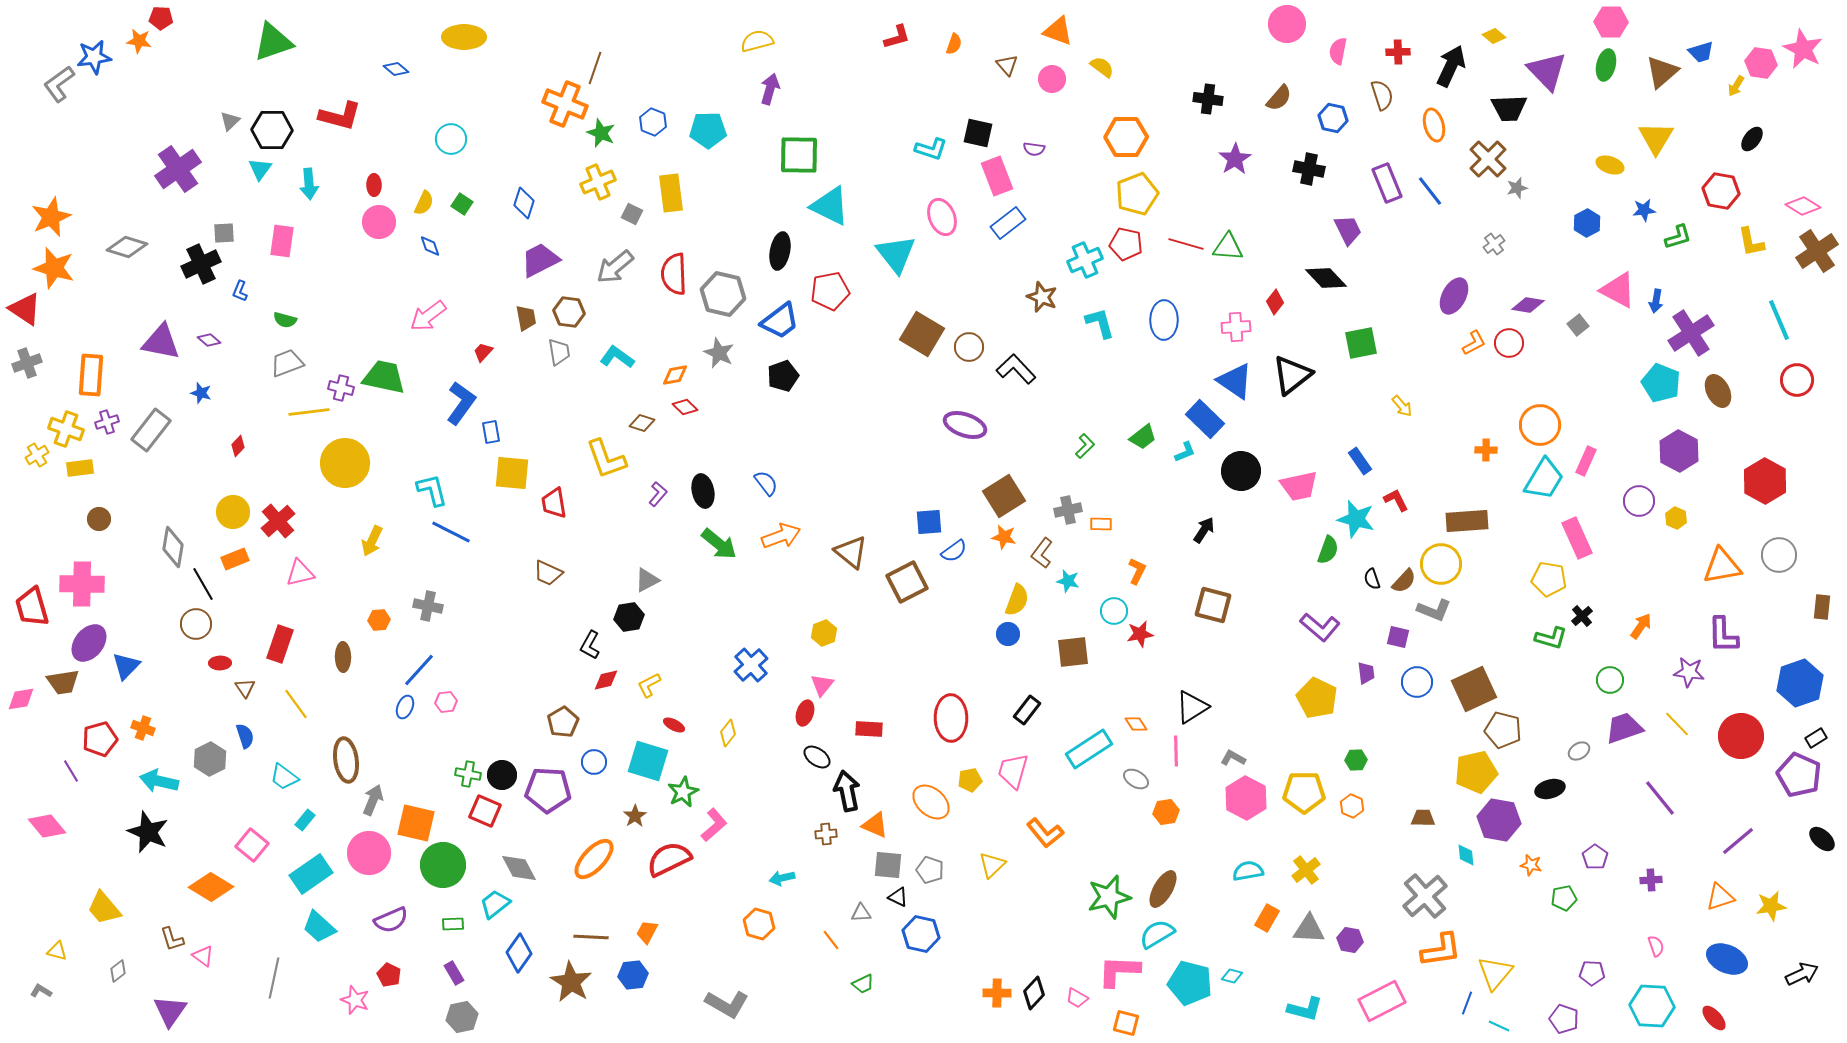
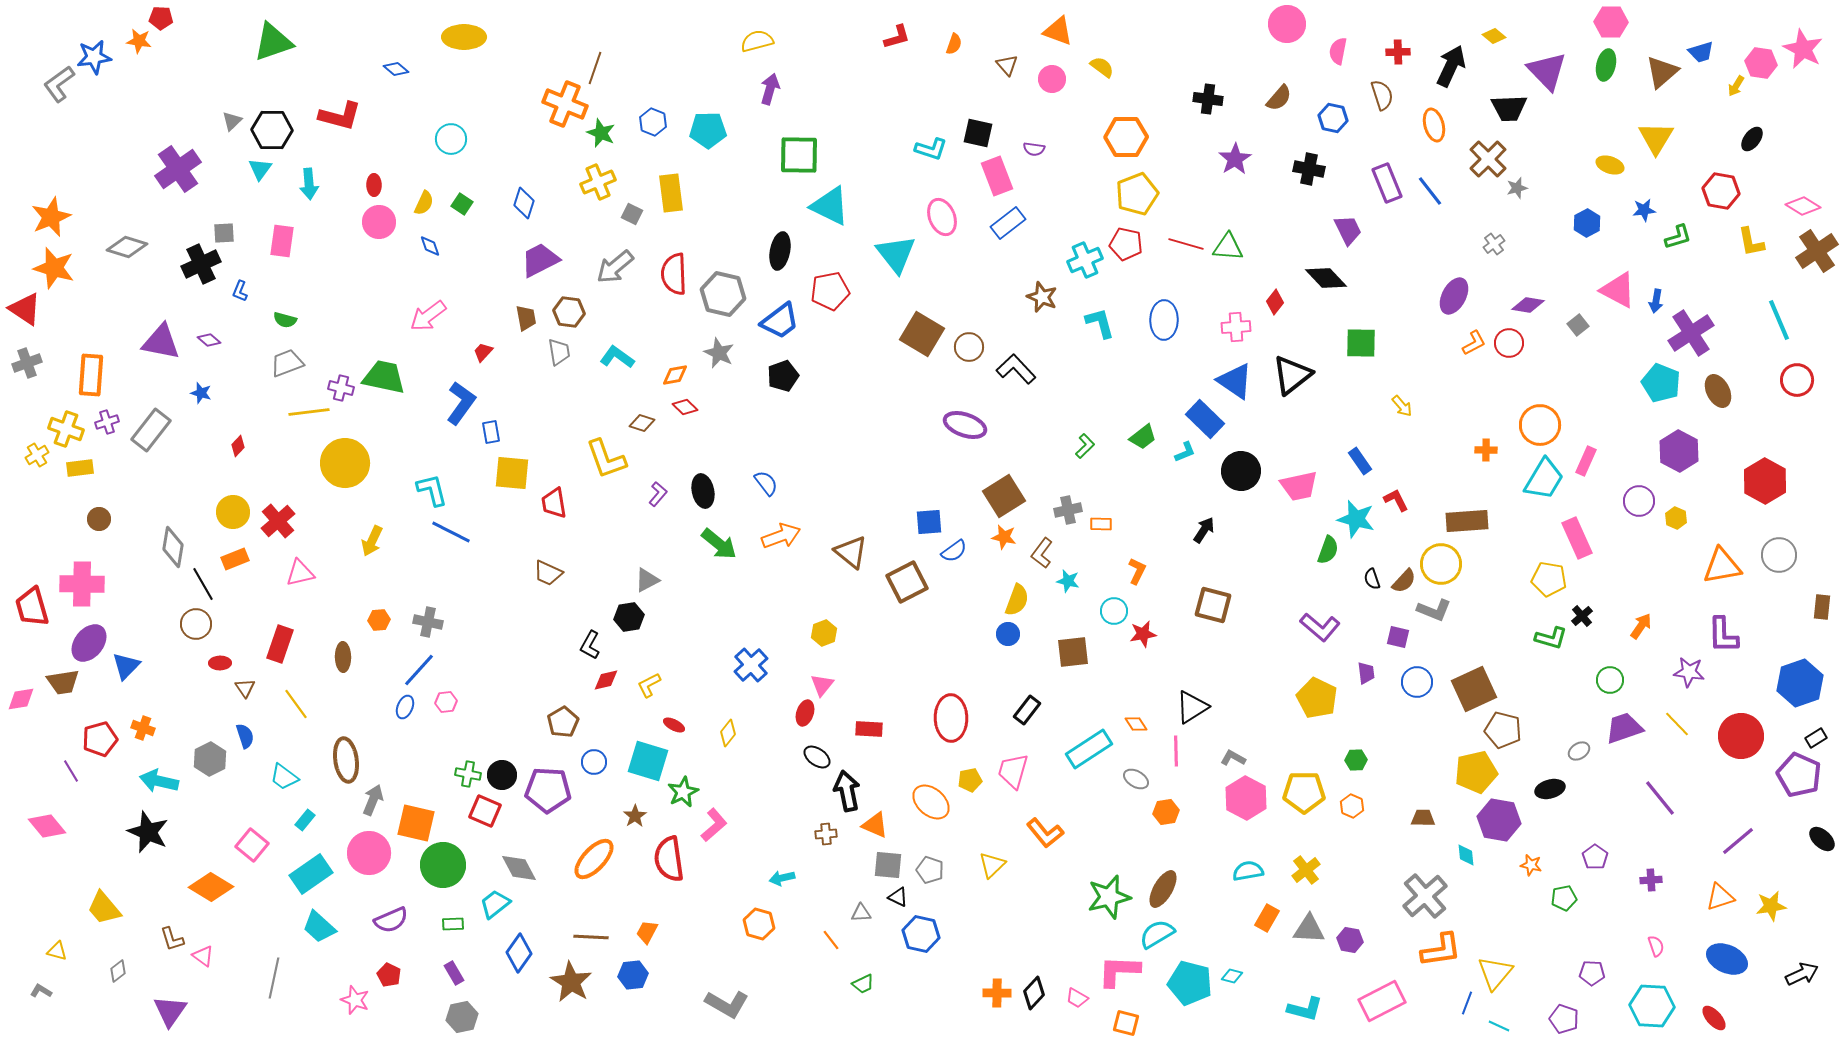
gray triangle at (230, 121): moved 2 px right
green square at (1361, 343): rotated 12 degrees clockwise
gray cross at (428, 606): moved 16 px down
red star at (1140, 634): moved 3 px right
red semicircle at (669, 859): rotated 72 degrees counterclockwise
